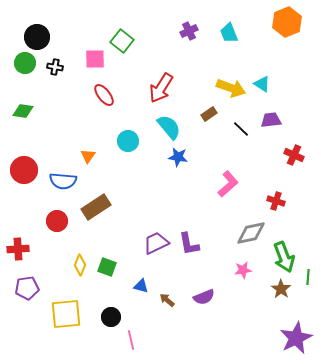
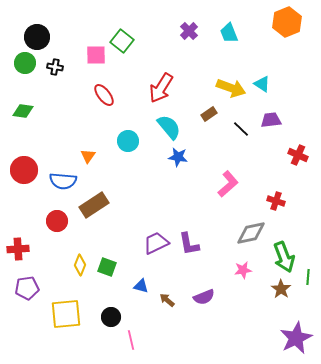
purple cross at (189, 31): rotated 18 degrees counterclockwise
pink square at (95, 59): moved 1 px right, 4 px up
red cross at (294, 155): moved 4 px right
brown rectangle at (96, 207): moved 2 px left, 2 px up
